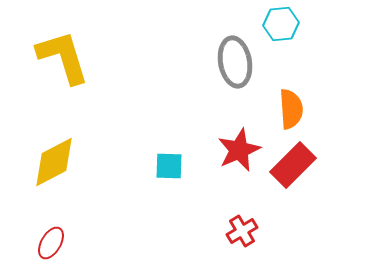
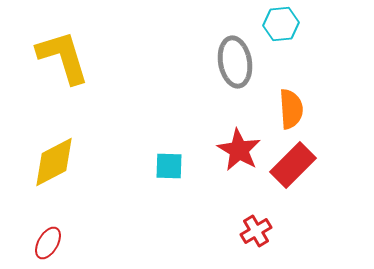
red star: rotated 18 degrees counterclockwise
red cross: moved 14 px right
red ellipse: moved 3 px left
